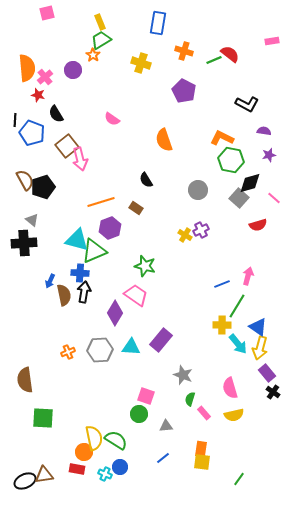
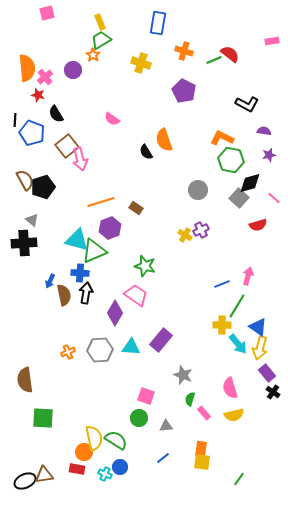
black semicircle at (146, 180): moved 28 px up
black arrow at (84, 292): moved 2 px right, 1 px down
green circle at (139, 414): moved 4 px down
